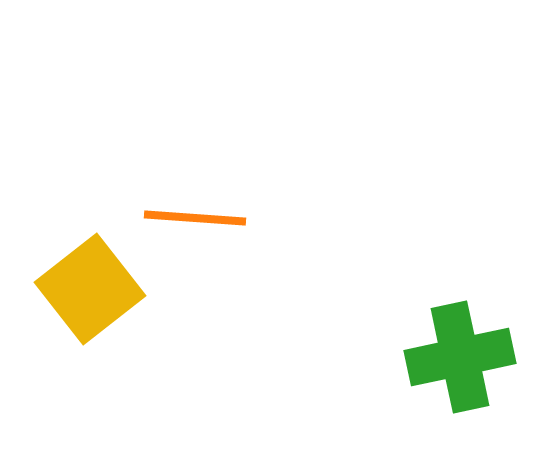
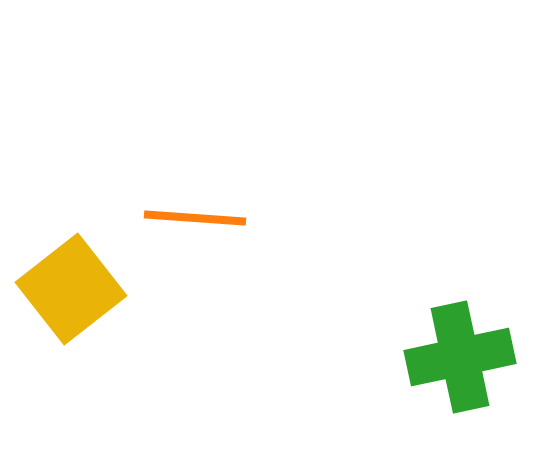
yellow square: moved 19 px left
